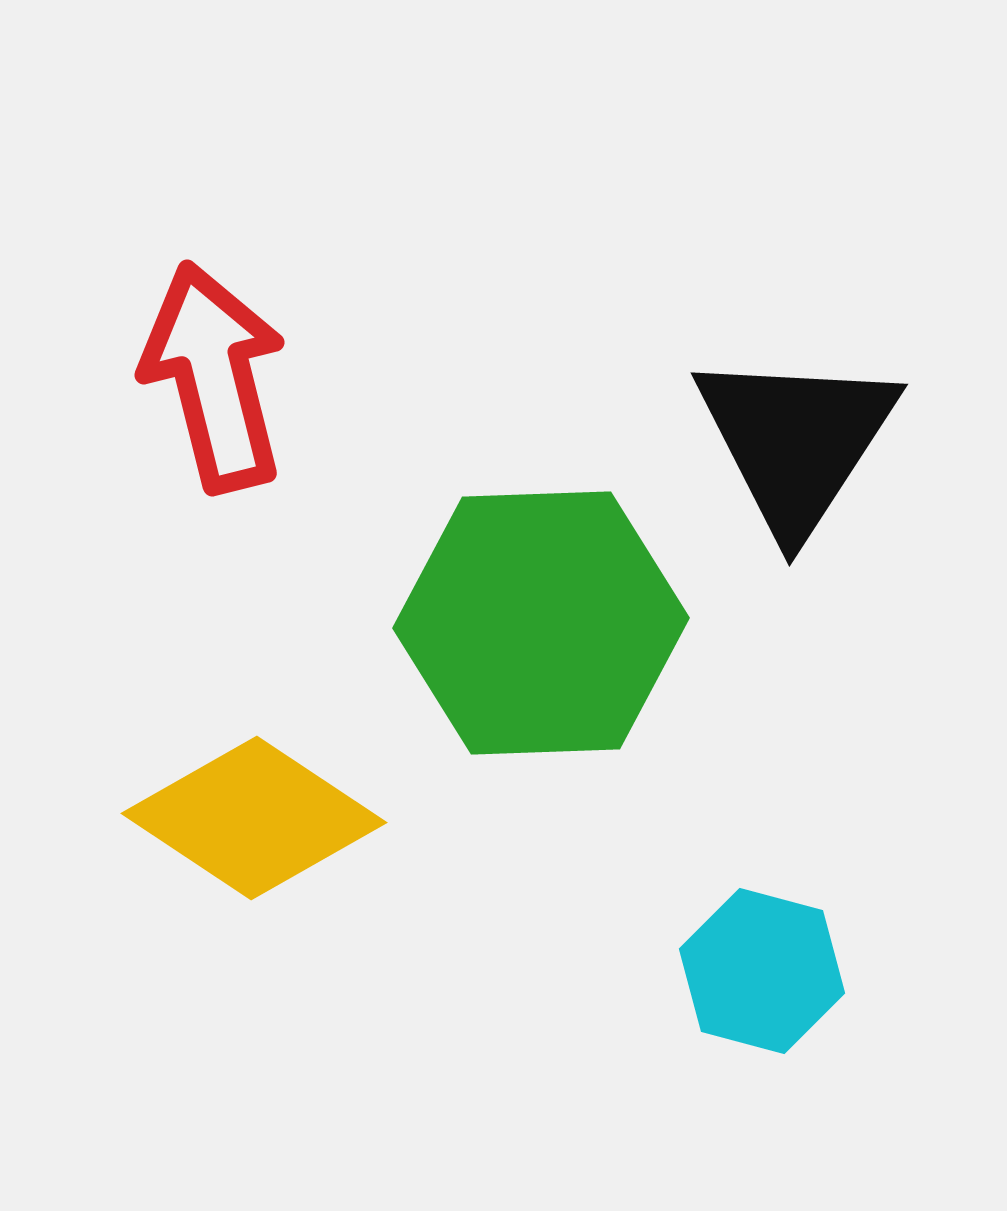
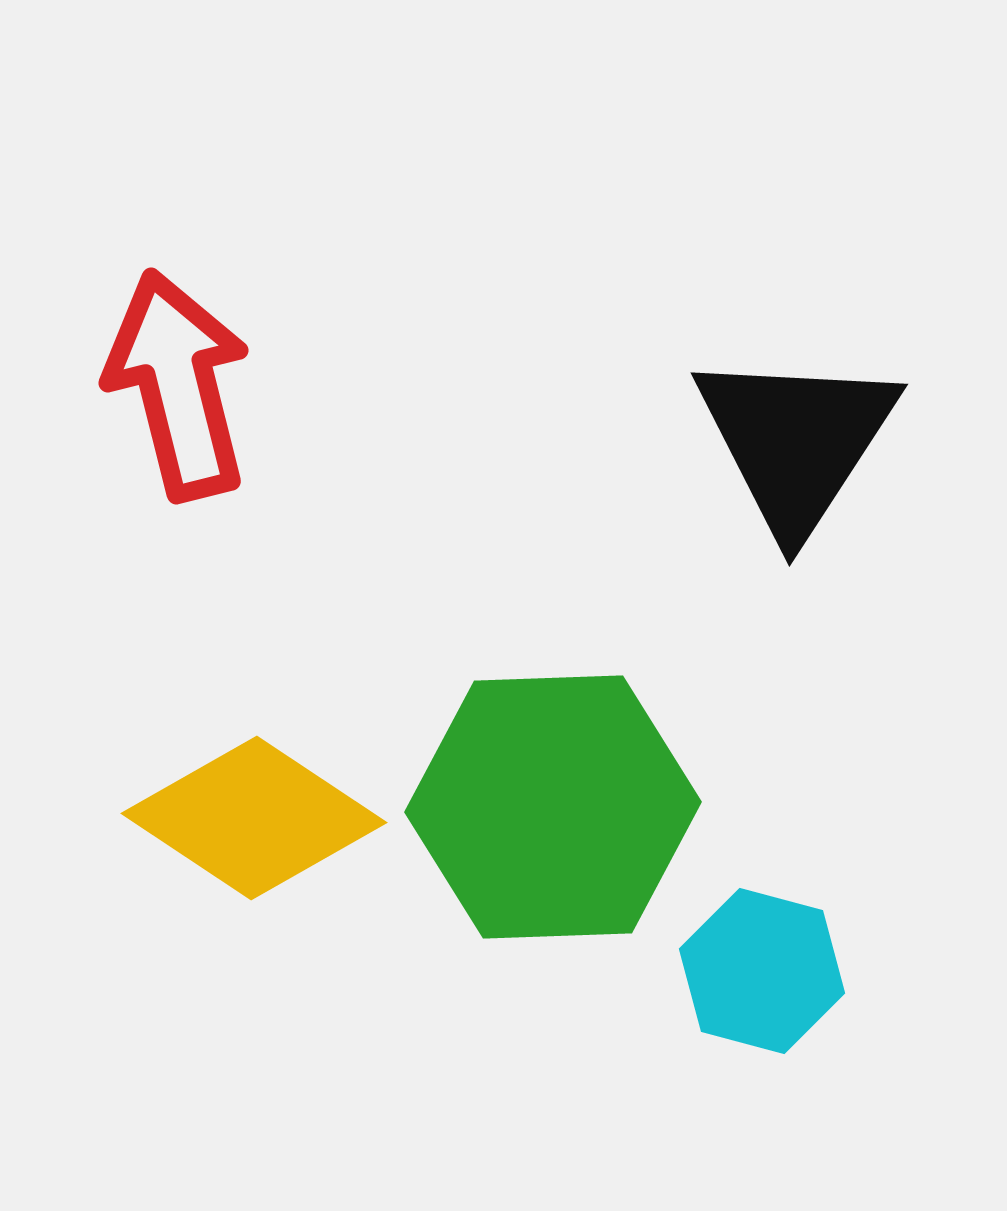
red arrow: moved 36 px left, 8 px down
green hexagon: moved 12 px right, 184 px down
